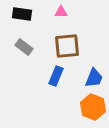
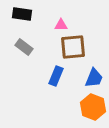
pink triangle: moved 13 px down
brown square: moved 6 px right, 1 px down
